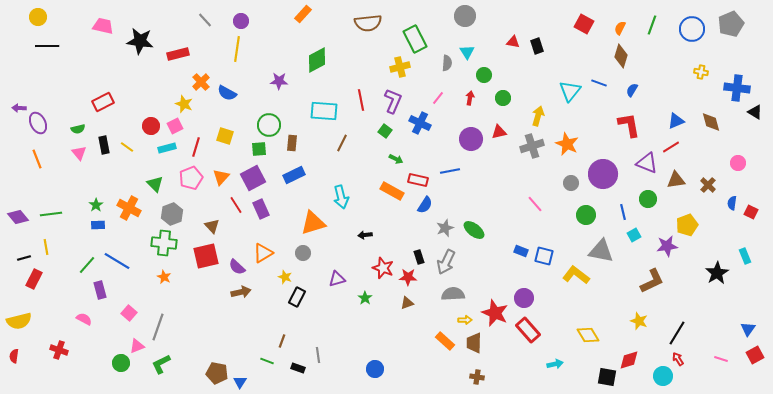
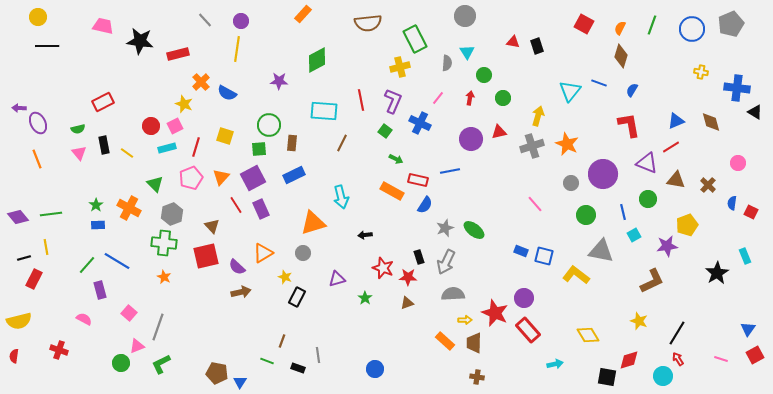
yellow line at (127, 147): moved 6 px down
brown triangle at (676, 180): rotated 18 degrees clockwise
